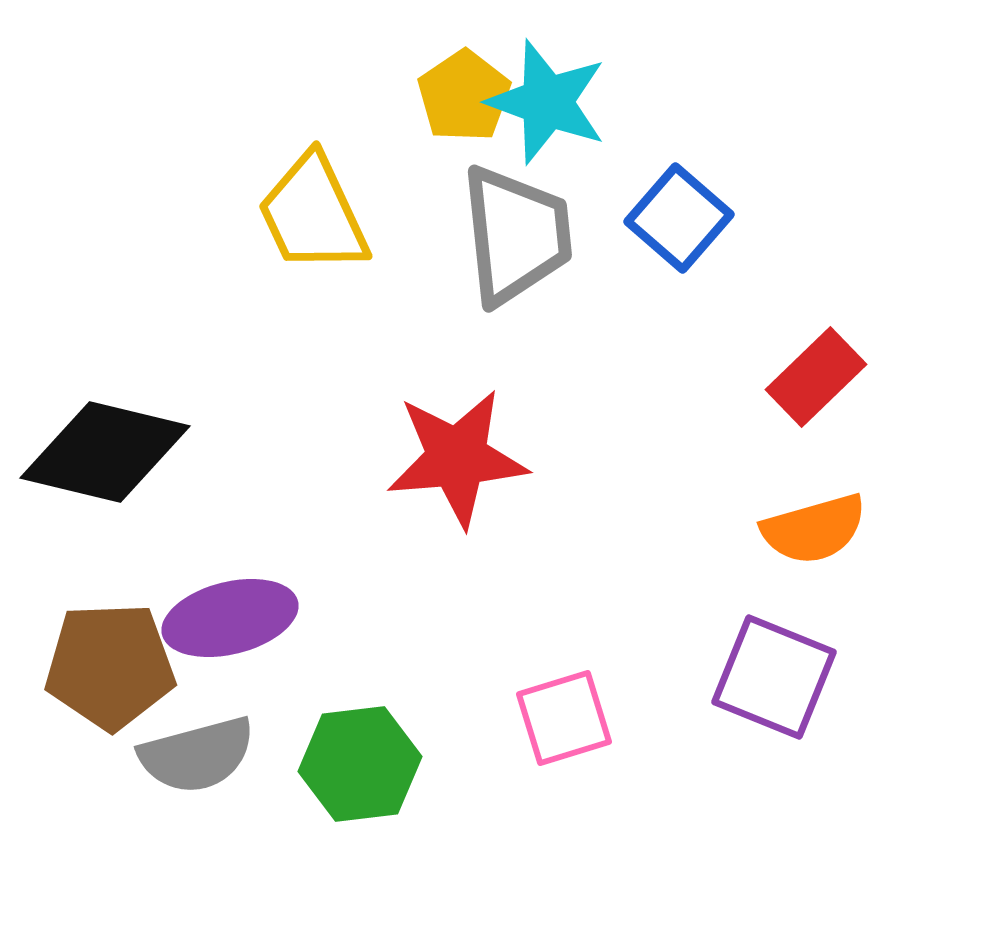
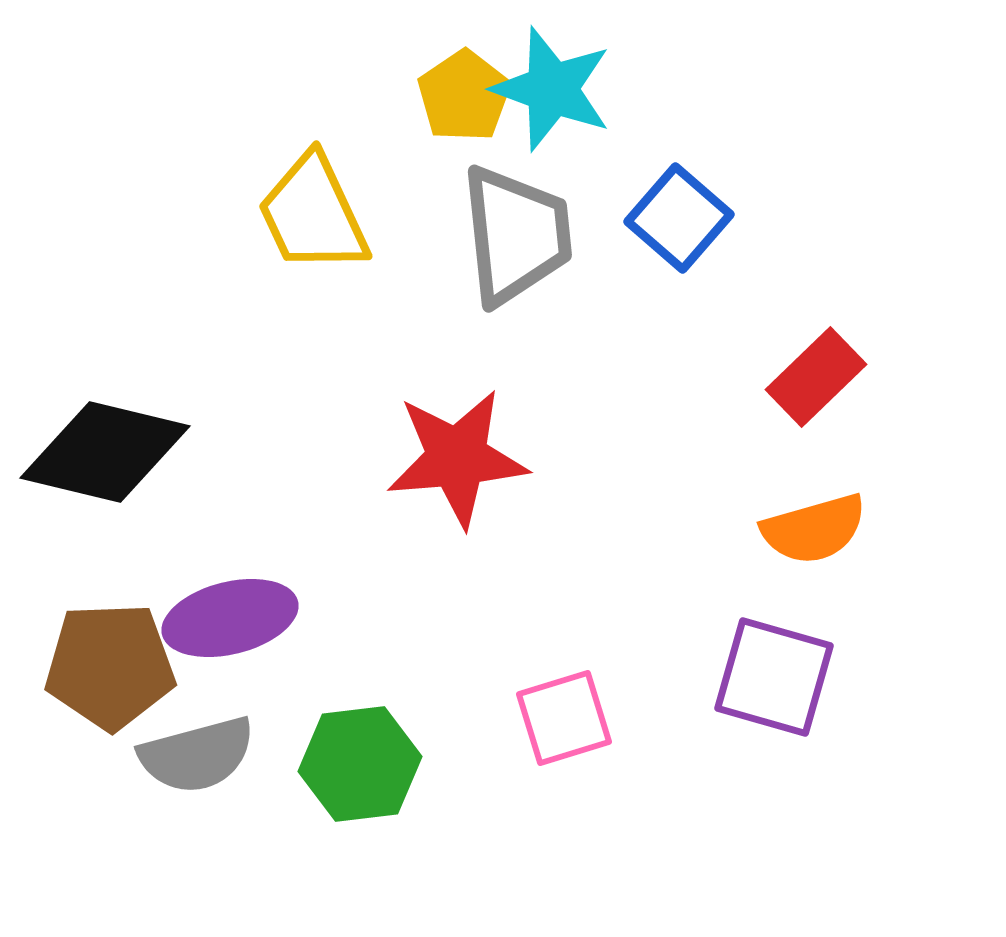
cyan star: moved 5 px right, 13 px up
purple square: rotated 6 degrees counterclockwise
